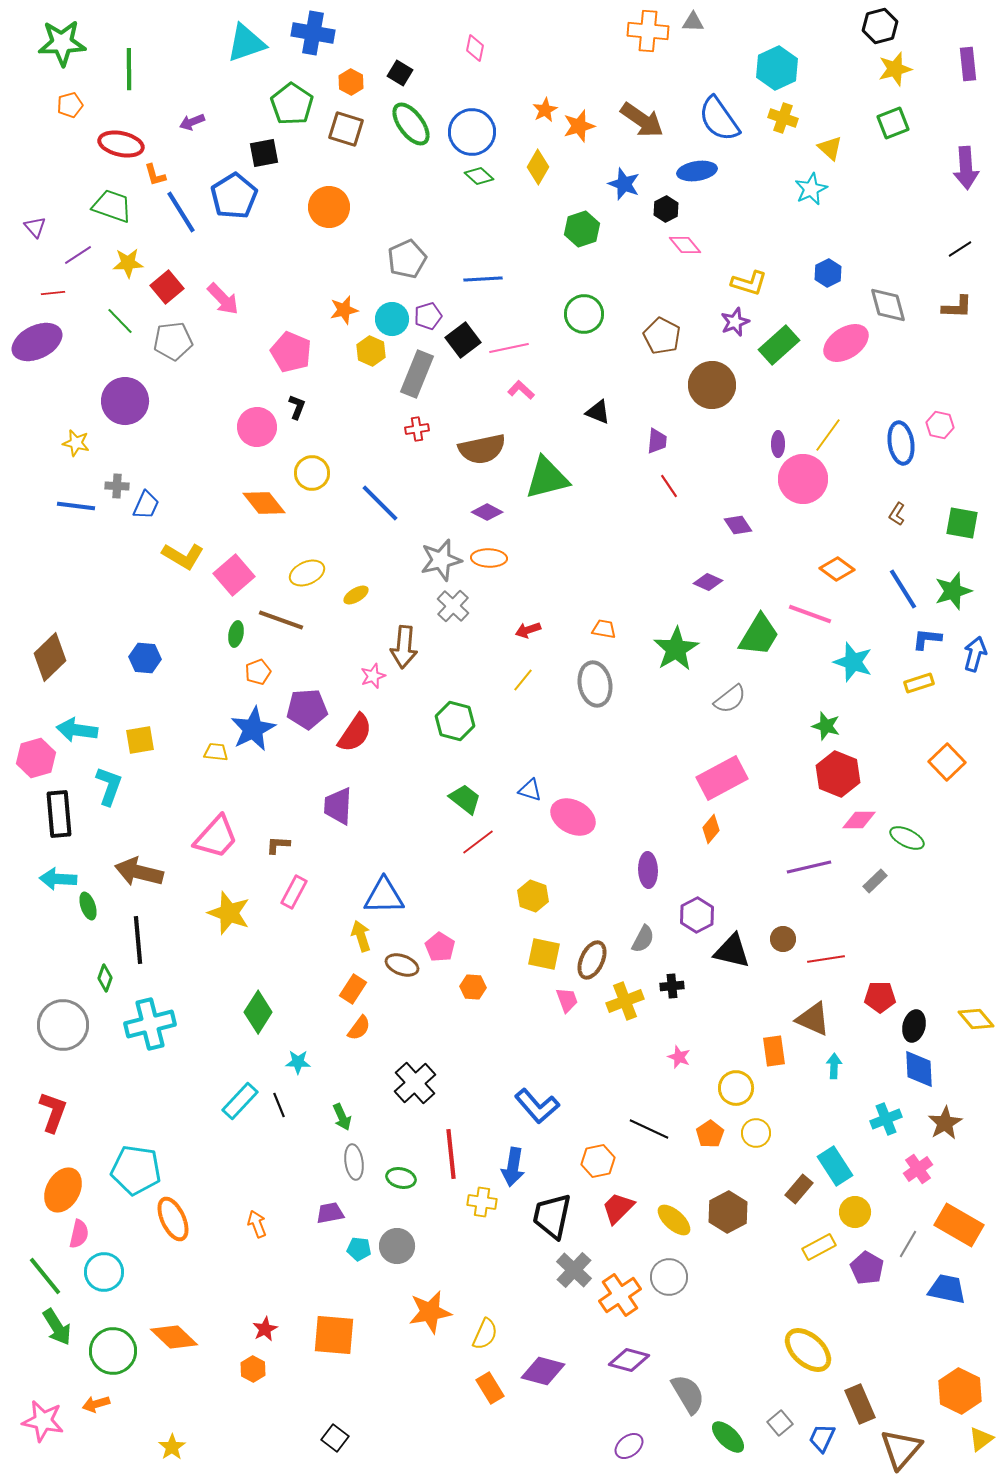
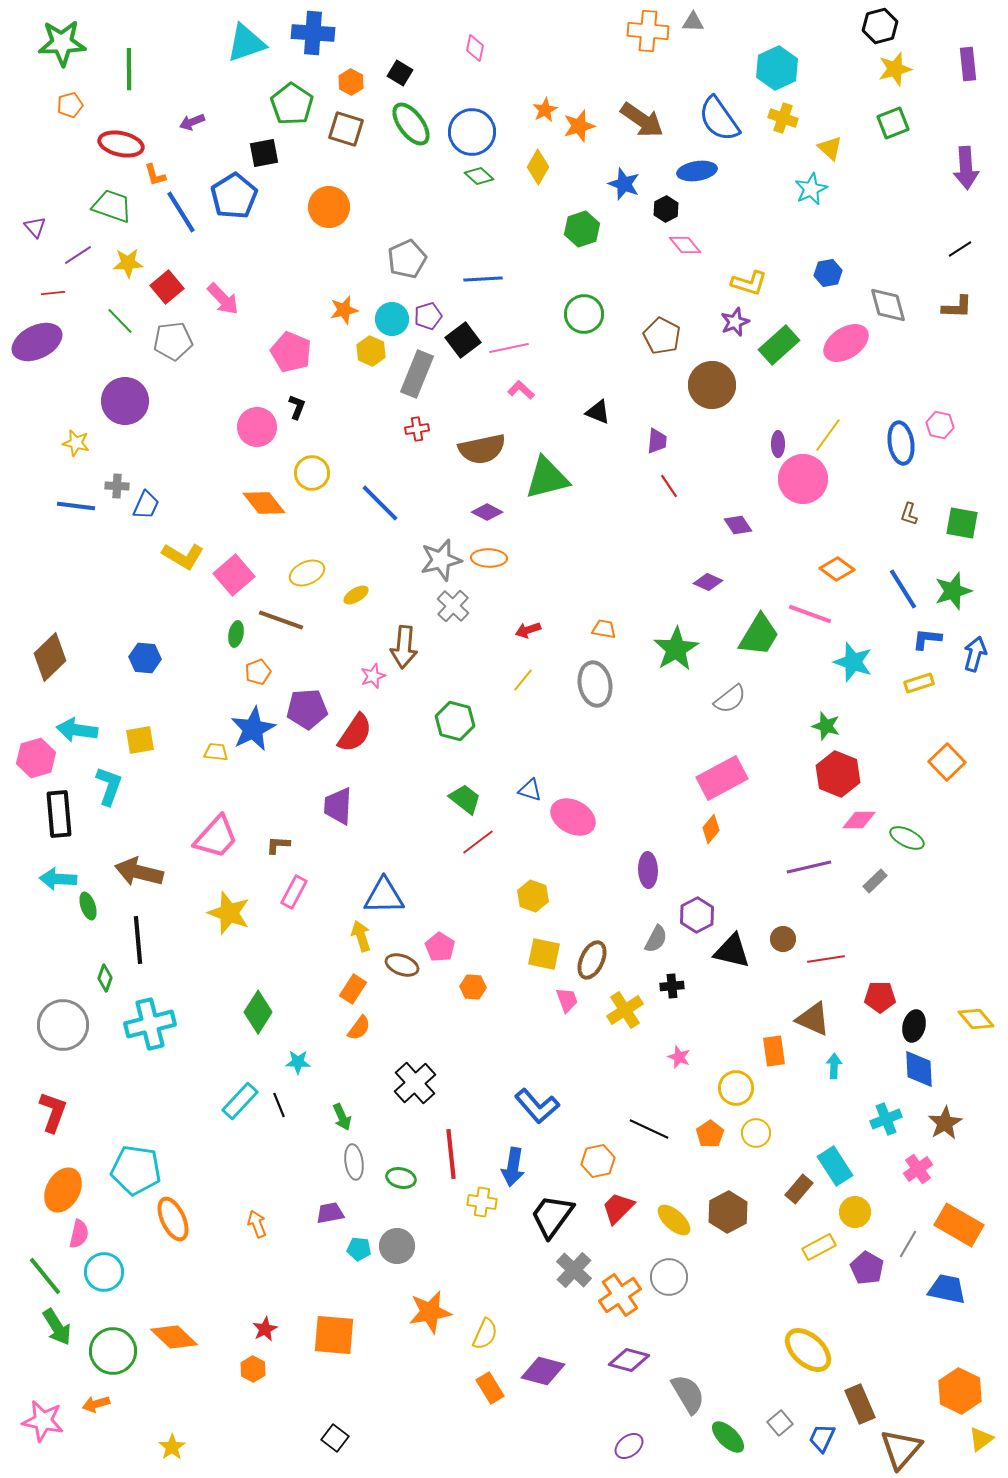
blue cross at (313, 33): rotated 6 degrees counterclockwise
blue hexagon at (828, 273): rotated 16 degrees clockwise
brown L-shape at (897, 514): moved 12 px right; rotated 15 degrees counterclockwise
gray semicircle at (643, 939): moved 13 px right
yellow cross at (625, 1001): moved 9 px down; rotated 12 degrees counterclockwise
black trapezoid at (552, 1216): rotated 24 degrees clockwise
